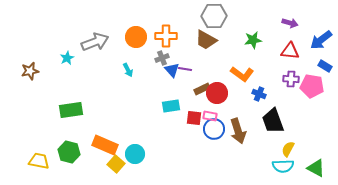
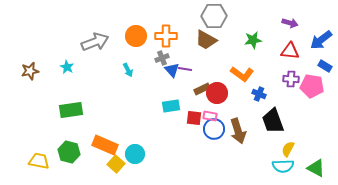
orange circle: moved 1 px up
cyan star: moved 9 px down; rotated 16 degrees counterclockwise
